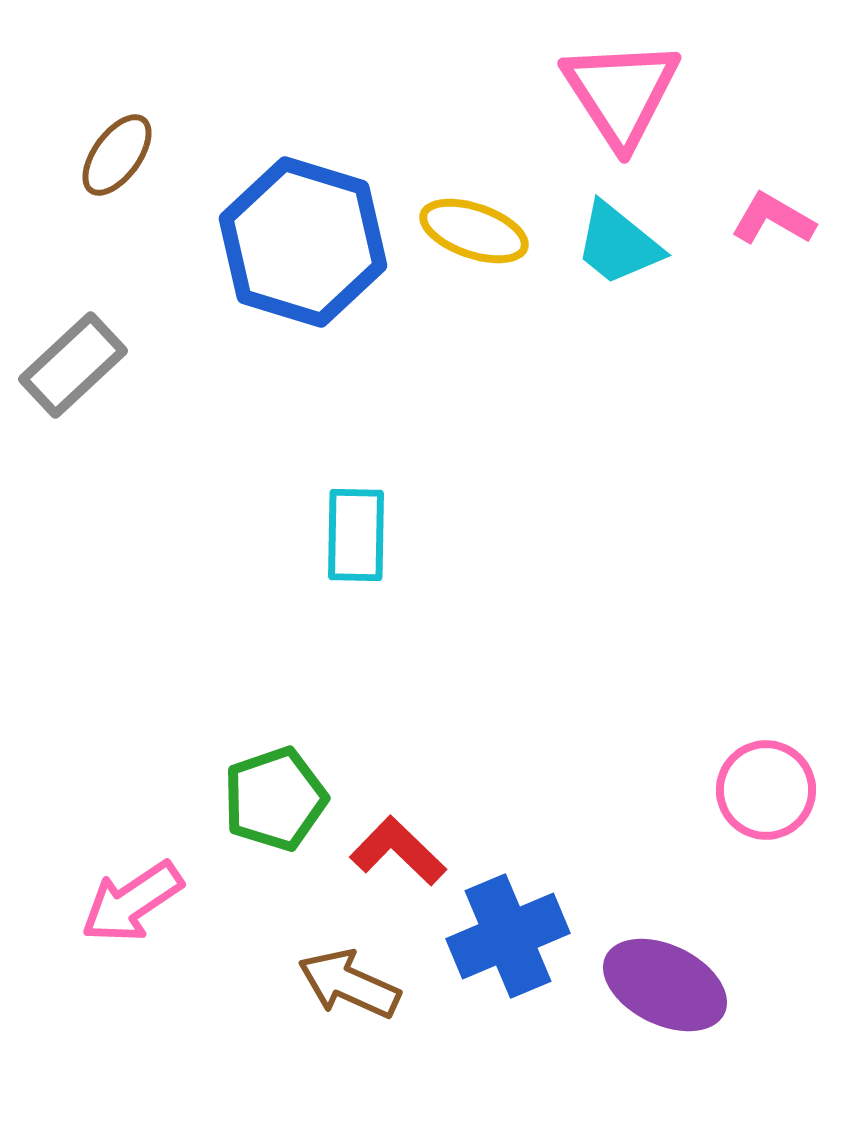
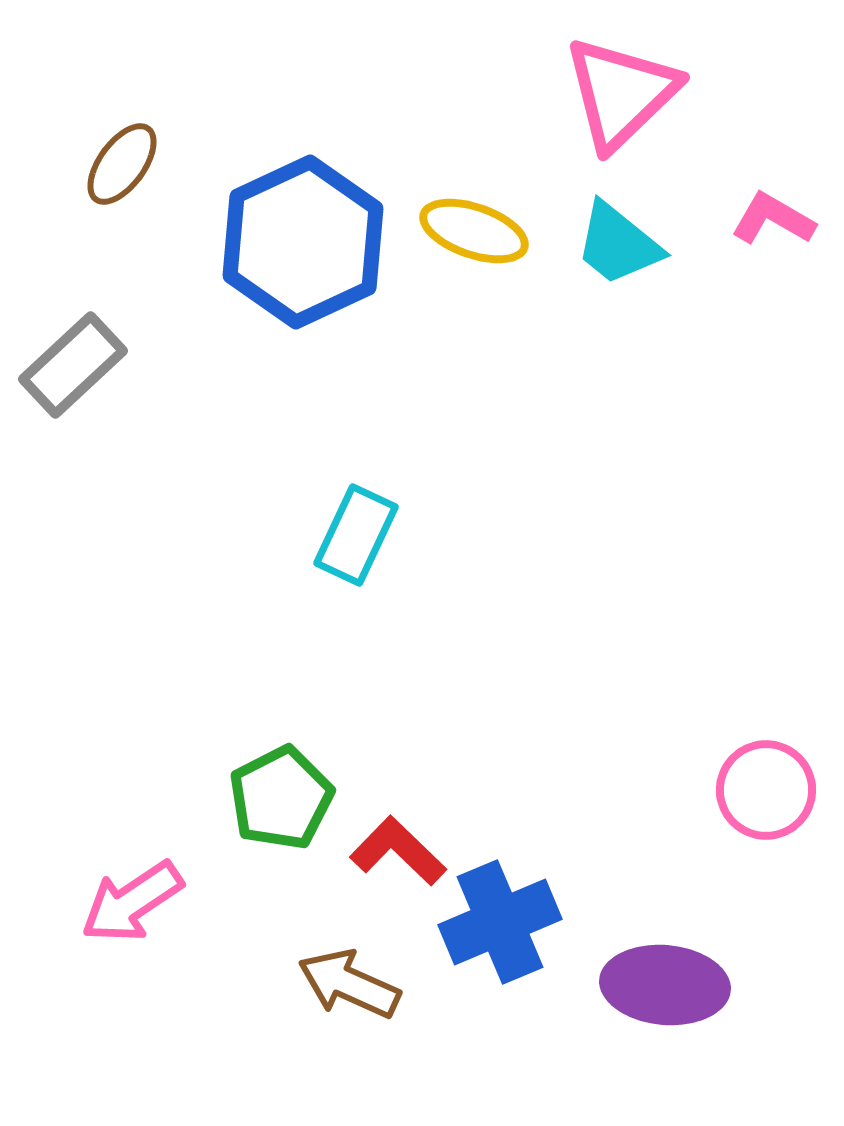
pink triangle: rotated 19 degrees clockwise
brown ellipse: moved 5 px right, 9 px down
blue hexagon: rotated 18 degrees clockwise
cyan rectangle: rotated 24 degrees clockwise
green pentagon: moved 6 px right, 1 px up; rotated 8 degrees counterclockwise
blue cross: moved 8 px left, 14 px up
purple ellipse: rotated 21 degrees counterclockwise
